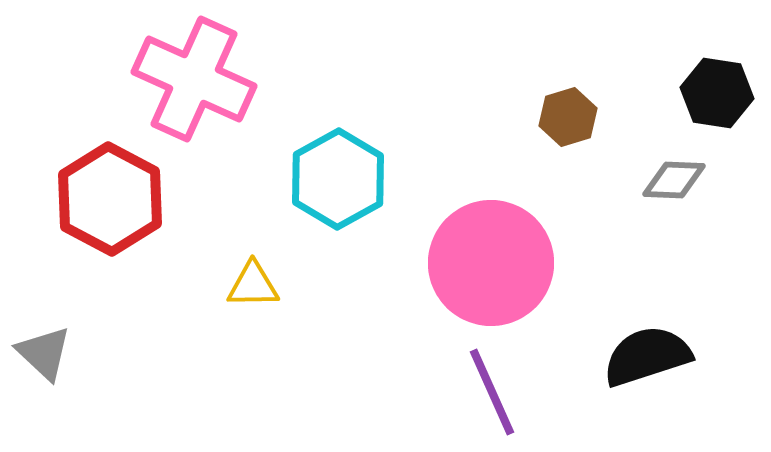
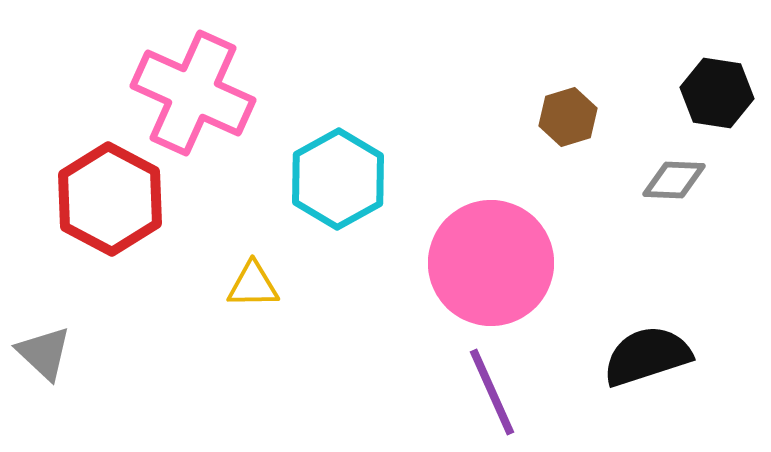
pink cross: moved 1 px left, 14 px down
